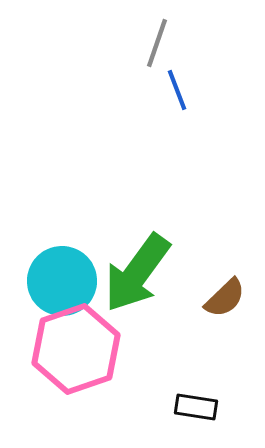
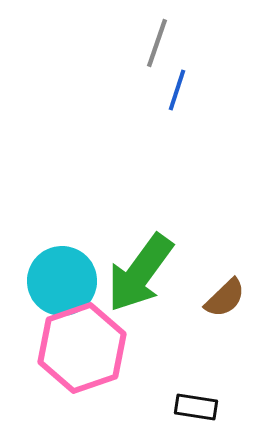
blue line: rotated 39 degrees clockwise
green arrow: moved 3 px right
pink hexagon: moved 6 px right, 1 px up
